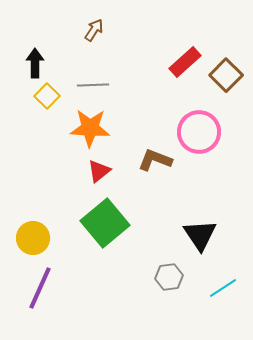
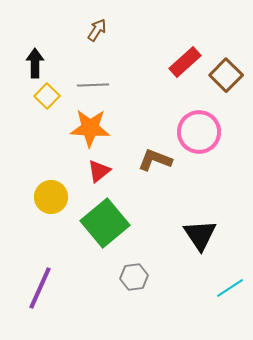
brown arrow: moved 3 px right
yellow circle: moved 18 px right, 41 px up
gray hexagon: moved 35 px left
cyan line: moved 7 px right
